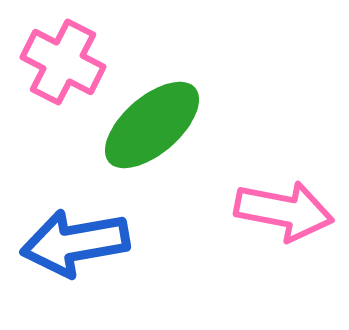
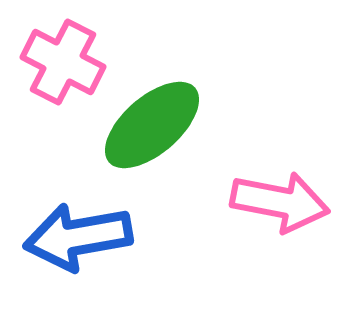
pink arrow: moved 4 px left, 9 px up
blue arrow: moved 3 px right, 6 px up
